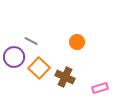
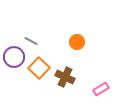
pink rectangle: moved 1 px right, 1 px down; rotated 14 degrees counterclockwise
